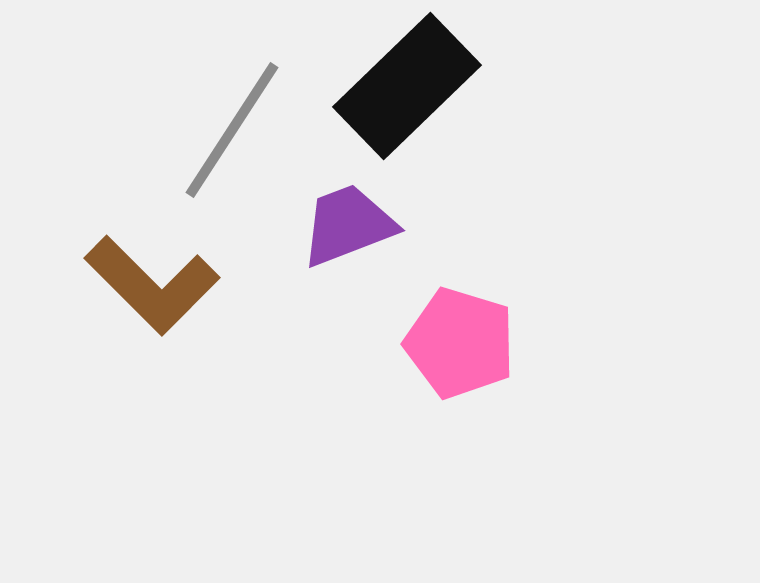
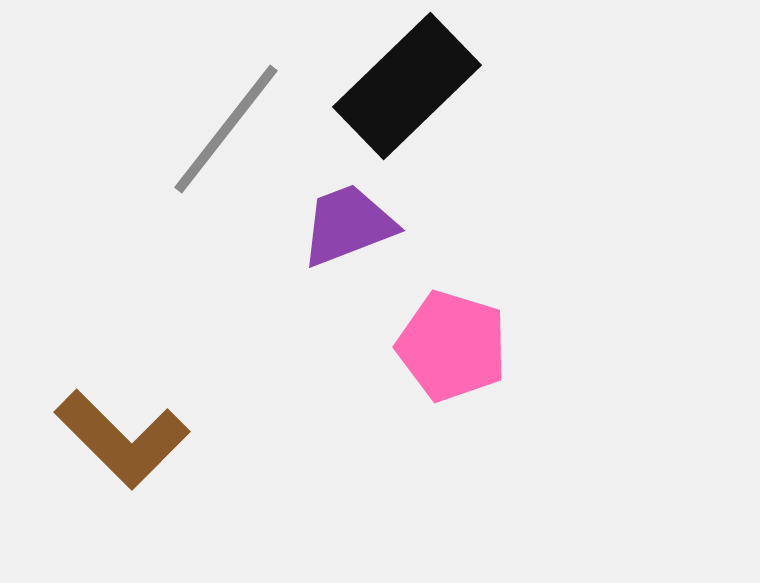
gray line: moved 6 px left, 1 px up; rotated 5 degrees clockwise
brown L-shape: moved 30 px left, 154 px down
pink pentagon: moved 8 px left, 3 px down
